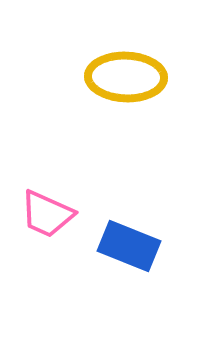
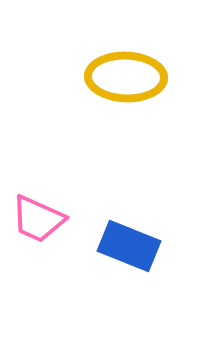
pink trapezoid: moved 9 px left, 5 px down
